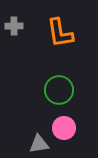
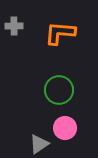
orange L-shape: rotated 104 degrees clockwise
pink circle: moved 1 px right
gray triangle: rotated 25 degrees counterclockwise
